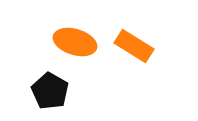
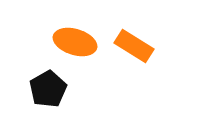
black pentagon: moved 2 px left, 2 px up; rotated 12 degrees clockwise
